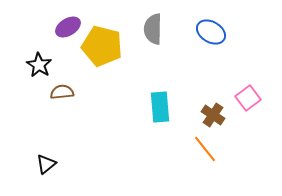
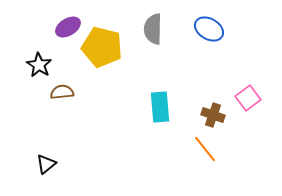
blue ellipse: moved 2 px left, 3 px up
yellow pentagon: moved 1 px down
brown cross: rotated 15 degrees counterclockwise
